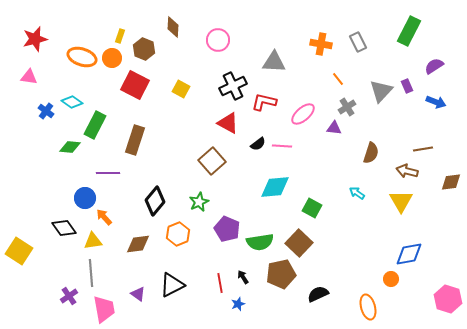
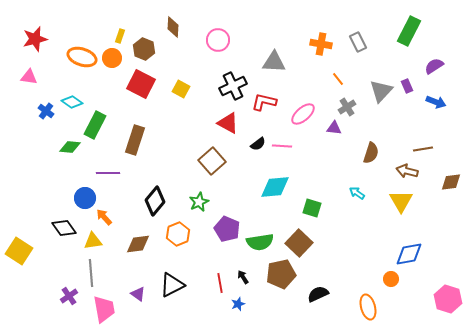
red square at (135, 85): moved 6 px right, 1 px up
green square at (312, 208): rotated 12 degrees counterclockwise
